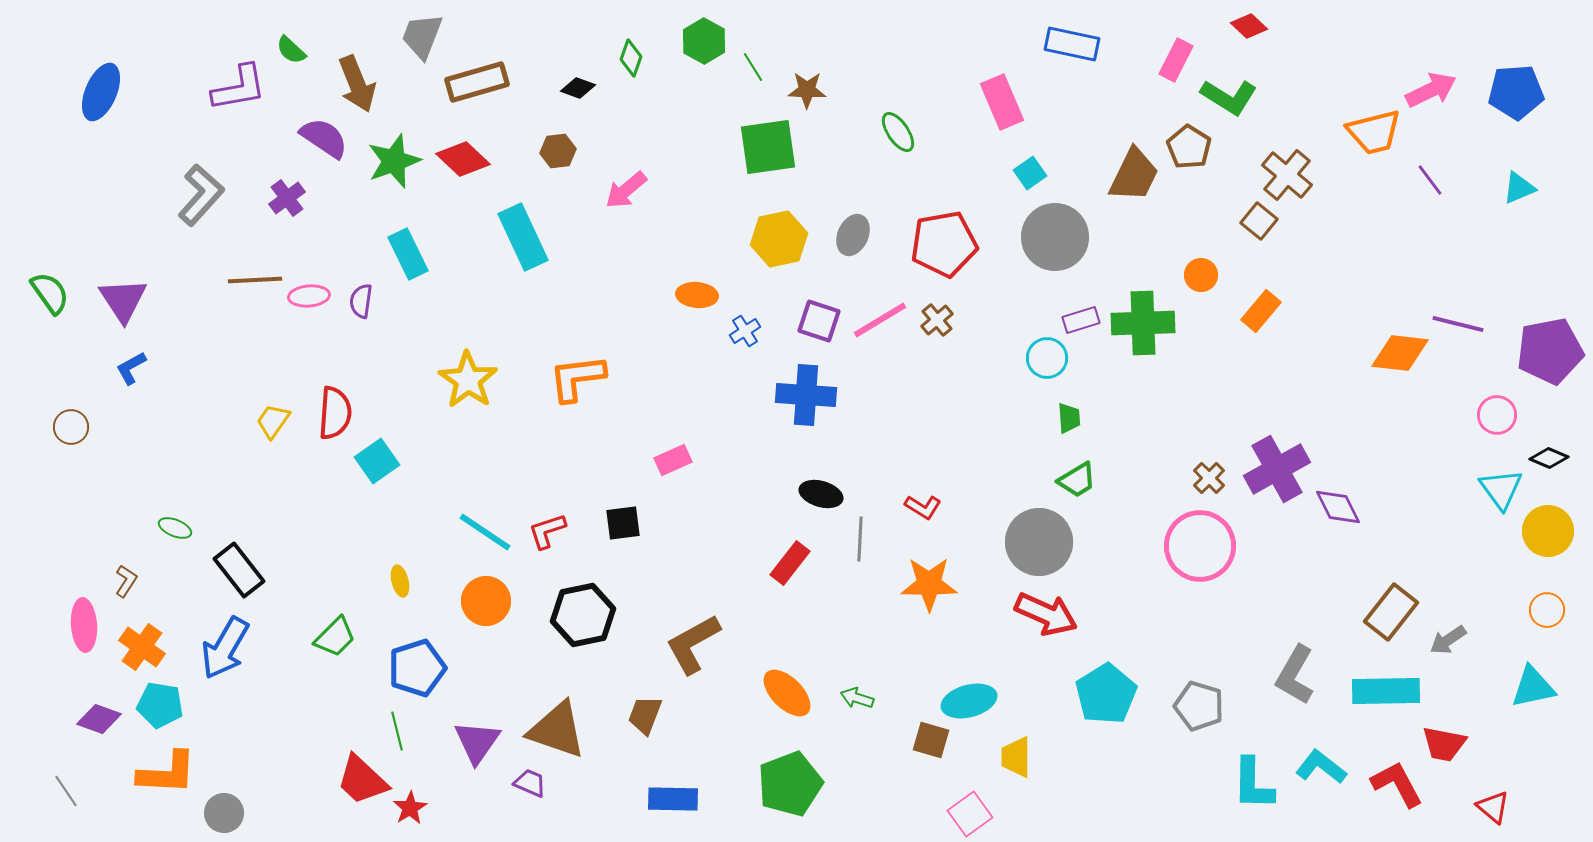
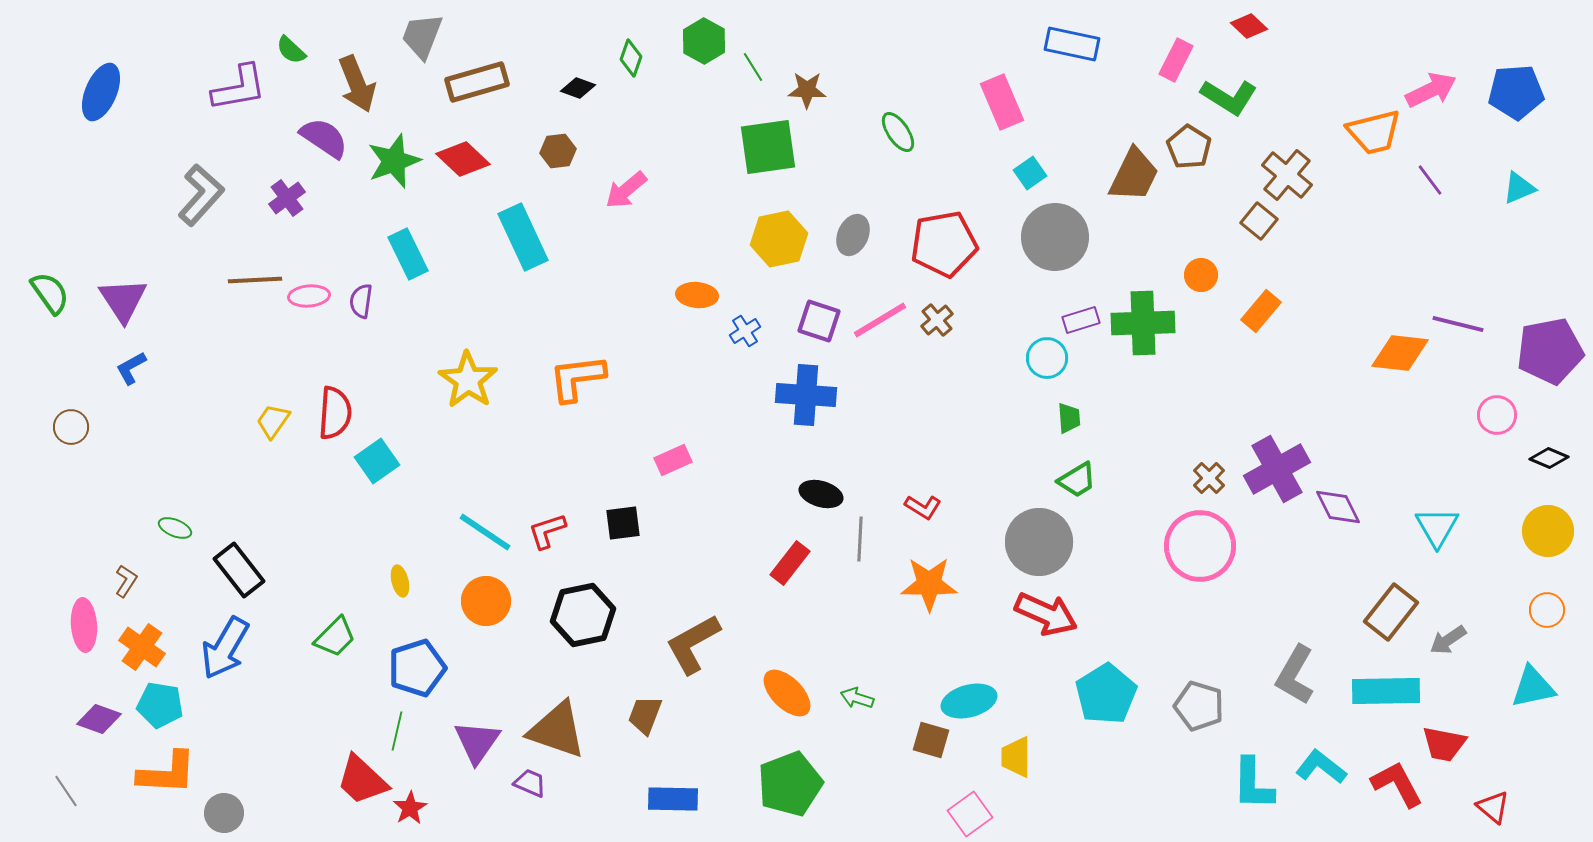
cyan triangle at (1501, 489): moved 64 px left, 38 px down; rotated 6 degrees clockwise
green line at (397, 731): rotated 27 degrees clockwise
